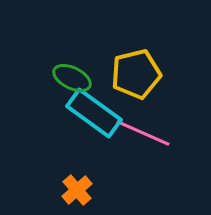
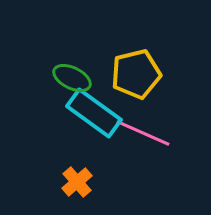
orange cross: moved 8 px up
